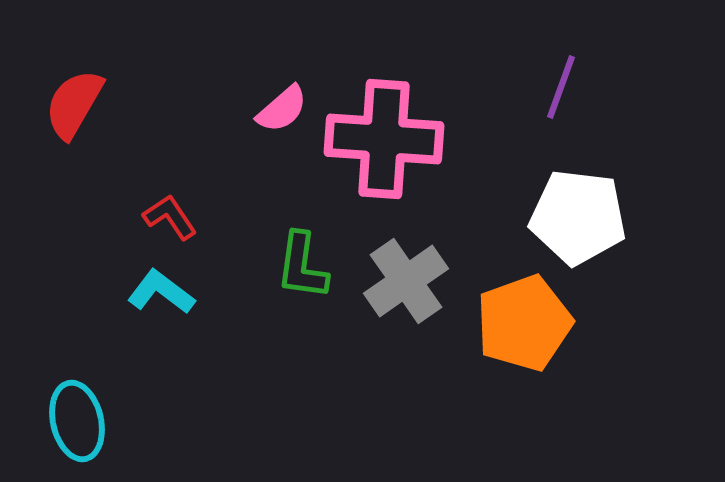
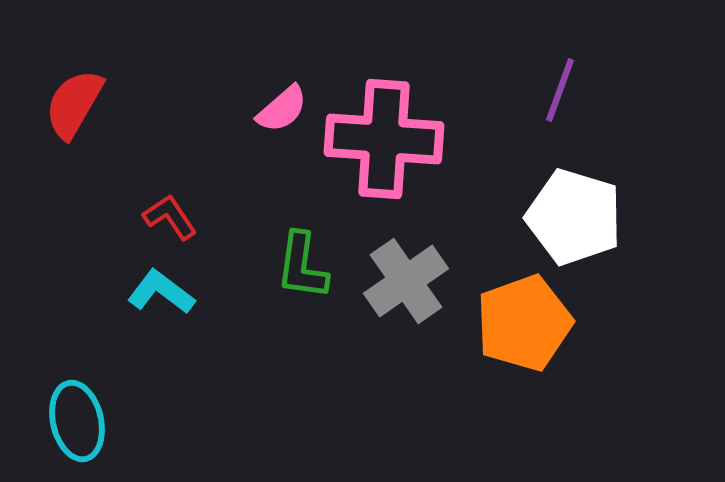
purple line: moved 1 px left, 3 px down
white pentagon: moved 4 px left; rotated 10 degrees clockwise
